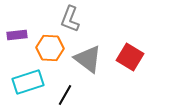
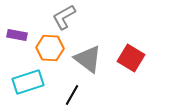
gray L-shape: moved 6 px left, 2 px up; rotated 40 degrees clockwise
purple rectangle: rotated 18 degrees clockwise
red square: moved 1 px right, 1 px down
black line: moved 7 px right
